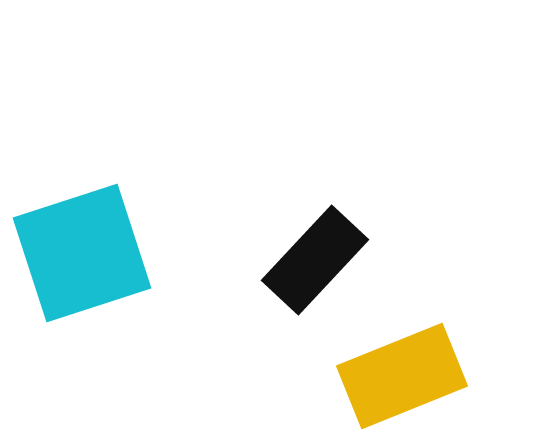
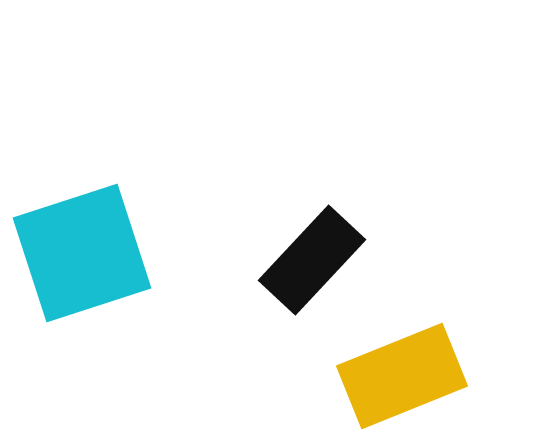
black rectangle: moved 3 px left
